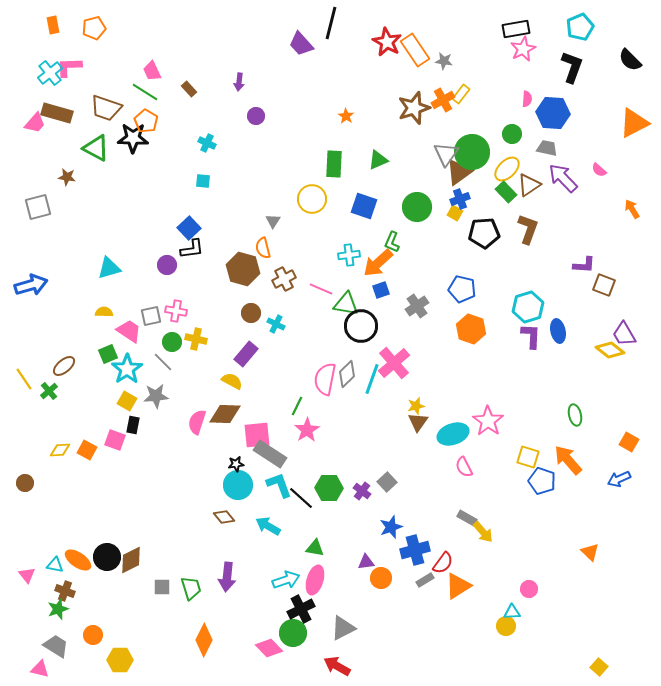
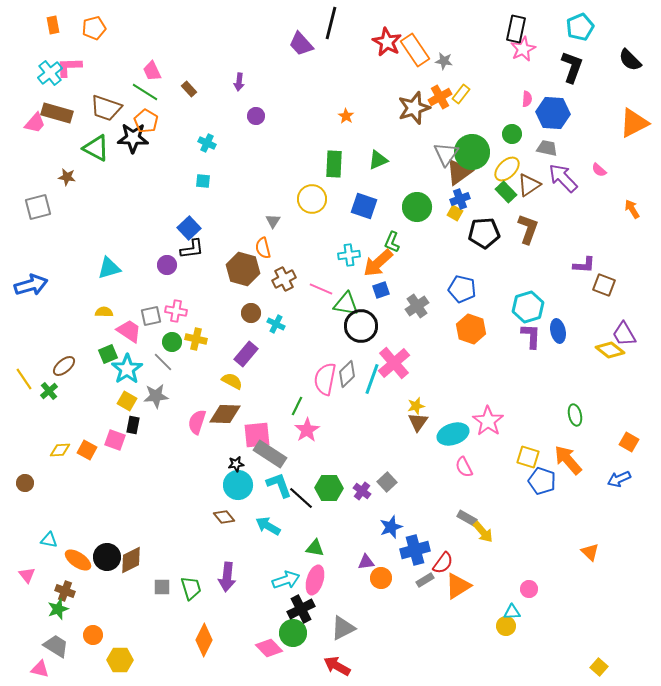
black rectangle at (516, 29): rotated 68 degrees counterclockwise
orange cross at (443, 100): moved 3 px left, 3 px up
cyan triangle at (55, 565): moved 6 px left, 25 px up
